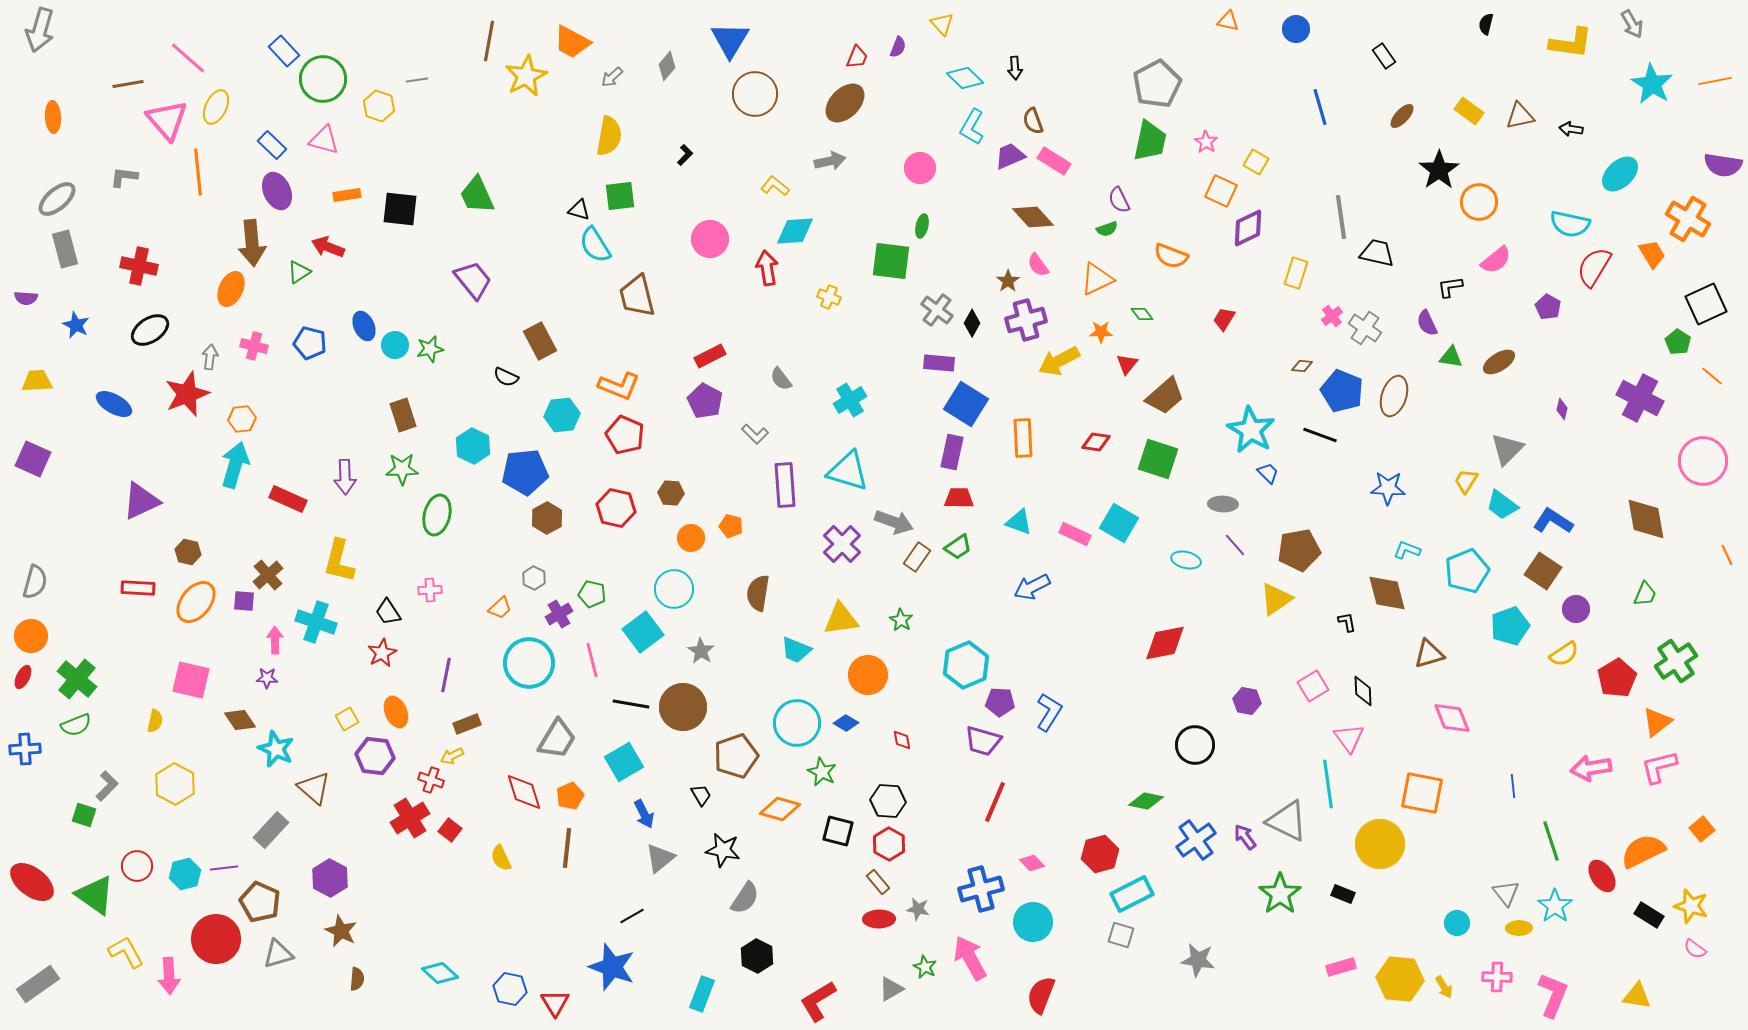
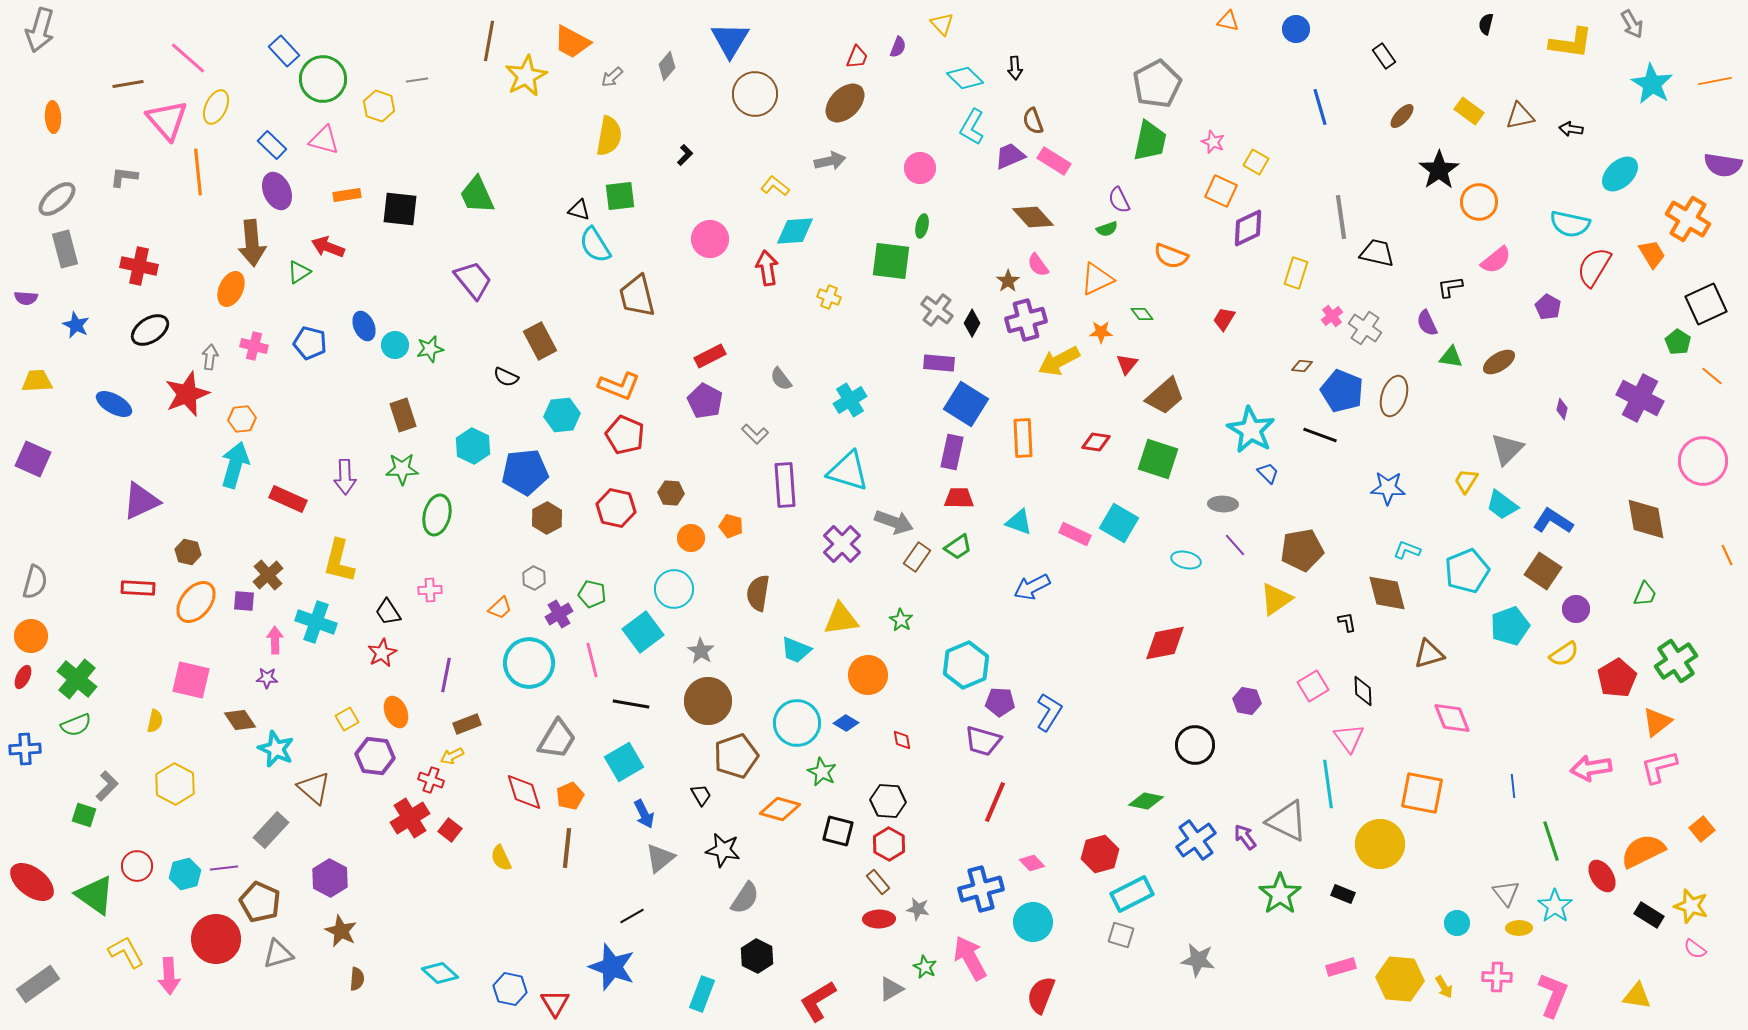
pink star at (1206, 142): moved 7 px right; rotated 10 degrees counterclockwise
brown pentagon at (1299, 550): moved 3 px right
brown circle at (683, 707): moved 25 px right, 6 px up
